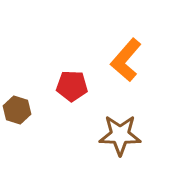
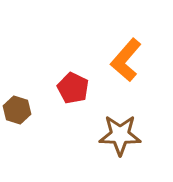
red pentagon: moved 1 px right, 2 px down; rotated 24 degrees clockwise
